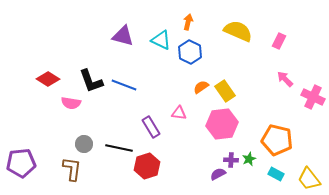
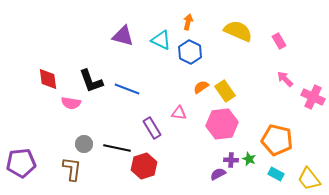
pink rectangle: rotated 56 degrees counterclockwise
red diamond: rotated 50 degrees clockwise
blue line: moved 3 px right, 4 px down
purple rectangle: moved 1 px right, 1 px down
black line: moved 2 px left
green star: rotated 24 degrees counterclockwise
red hexagon: moved 3 px left
